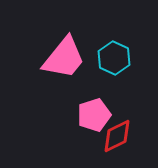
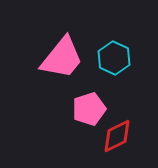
pink trapezoid: moved 2 px left
pink pentagon: moved 5 px left, 6 px up
